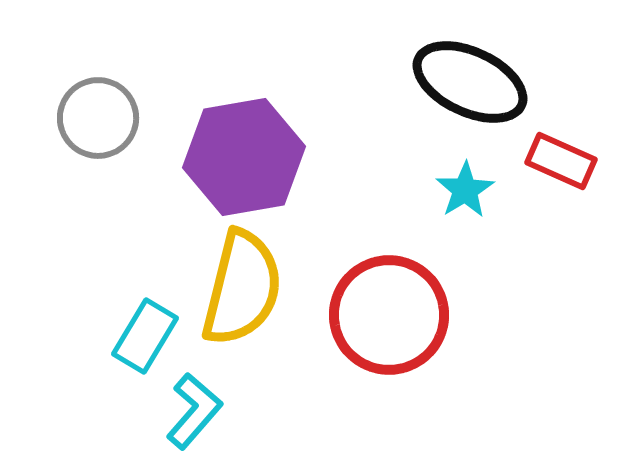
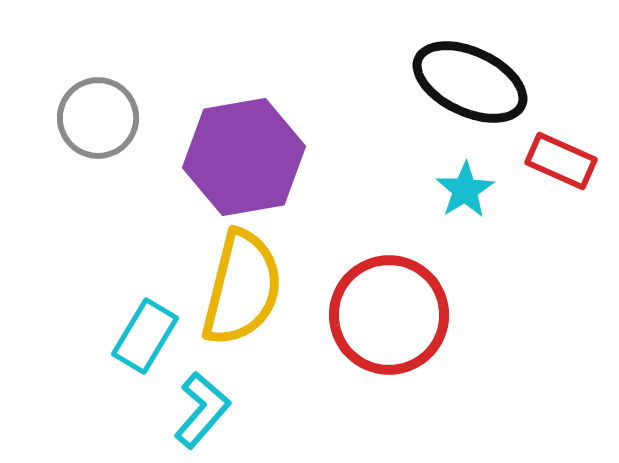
cyan L-shape: moved 8 px right, 1 px up
